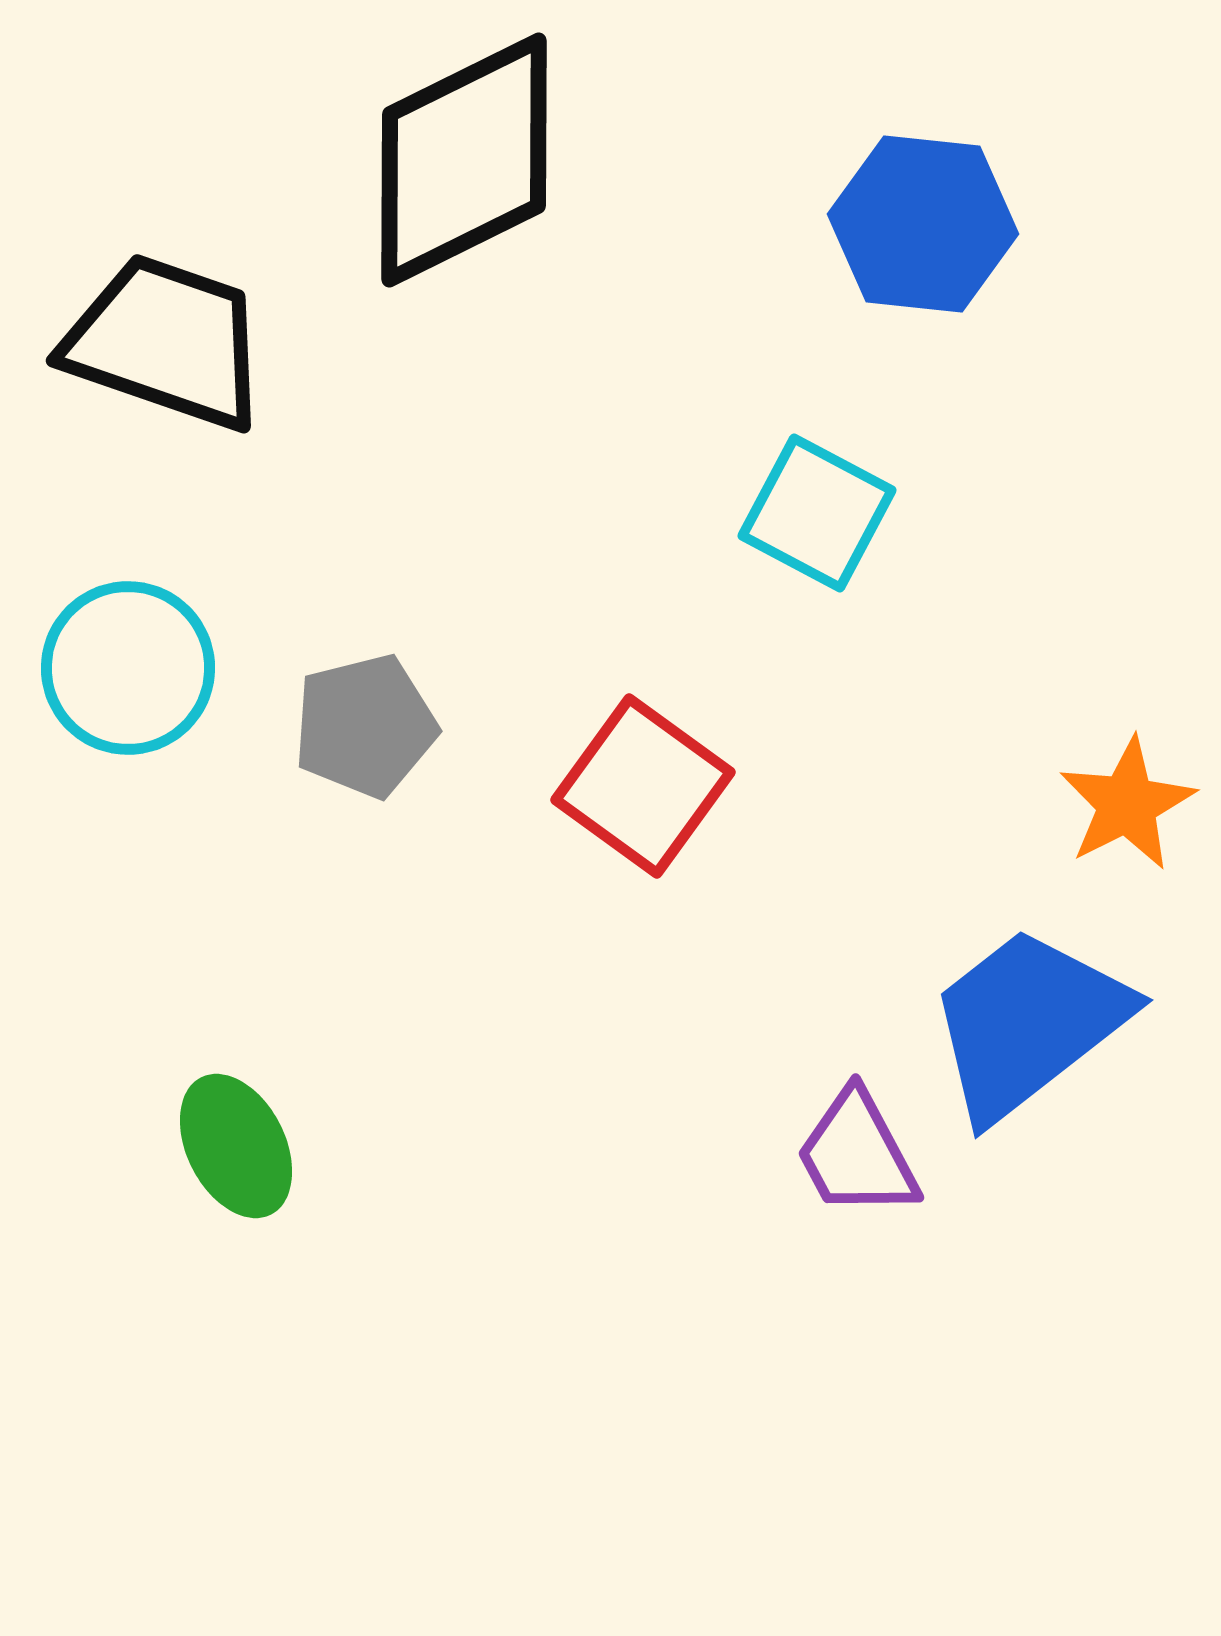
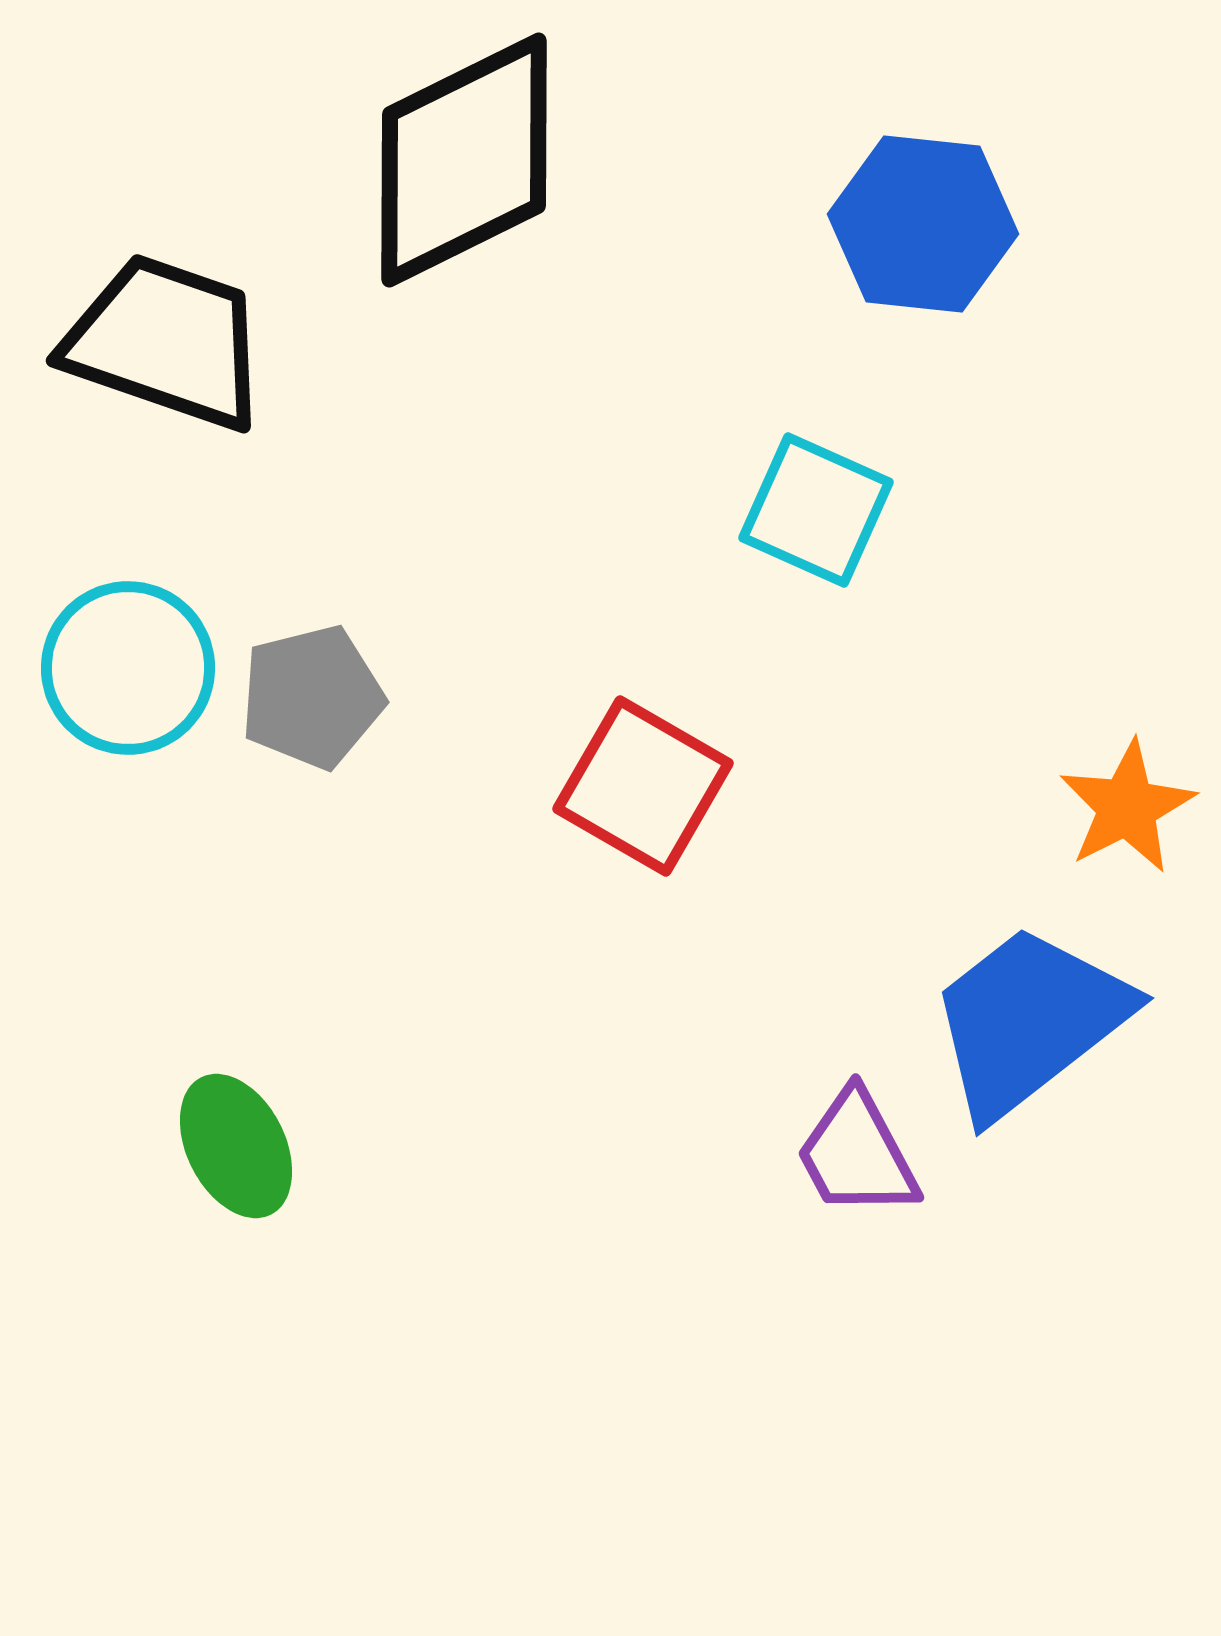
cyan square: moved 1 px left, 3 px up; rotated 4 degrees counterclockwise
gray pentagon: moved 53 px left, 29 px up
red square: rotated 6 degrees counterclockwise
orange star: moved 3 px down
blue trapezoid: moved 1 px right, 2 px up
